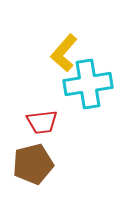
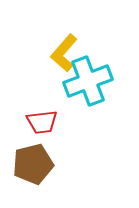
cyan cross: moved 3 px up; rotated 12 degrees counterclockwise
